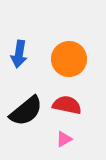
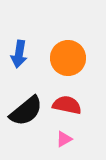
orange circle: moved 1 px left, 1 px up
